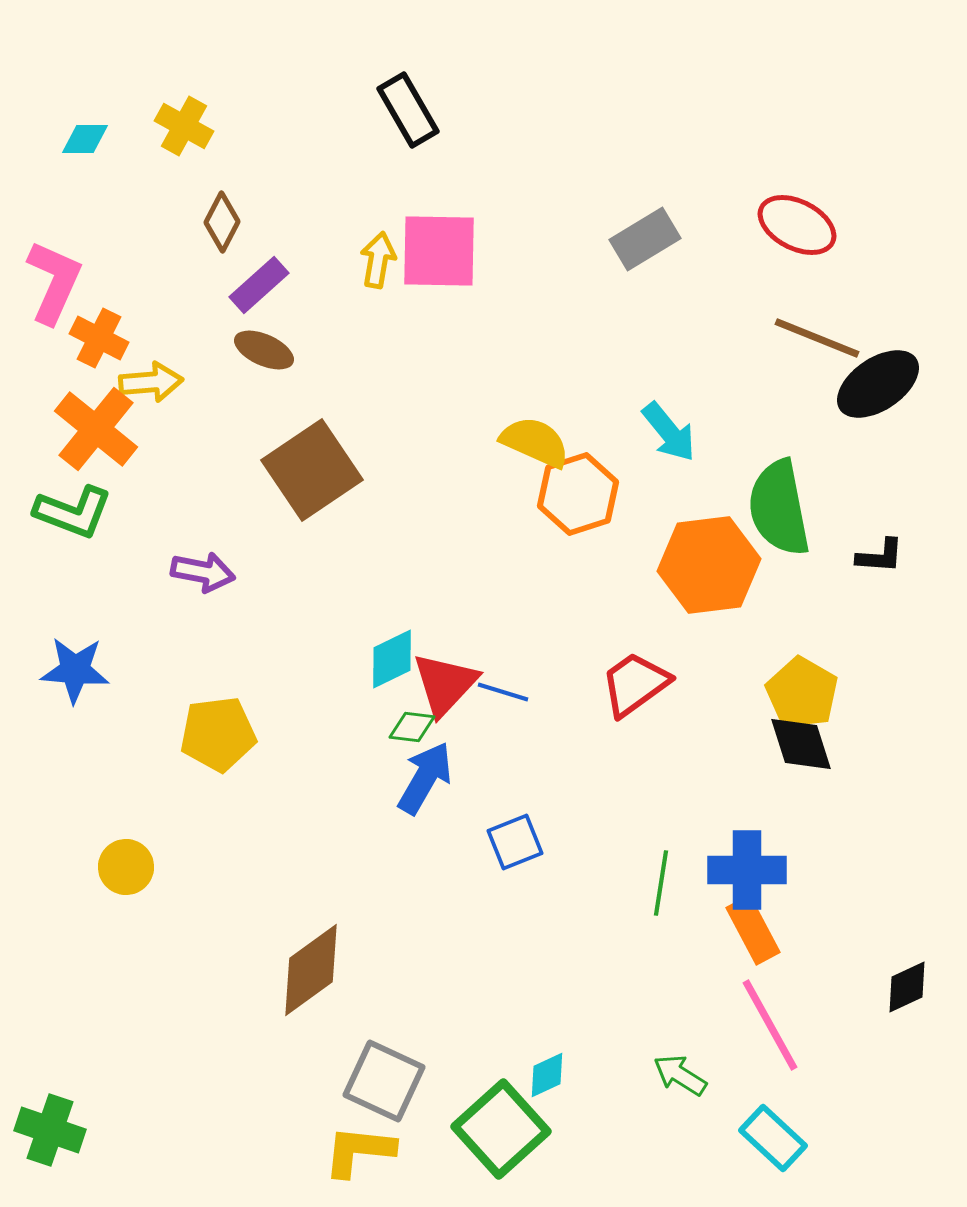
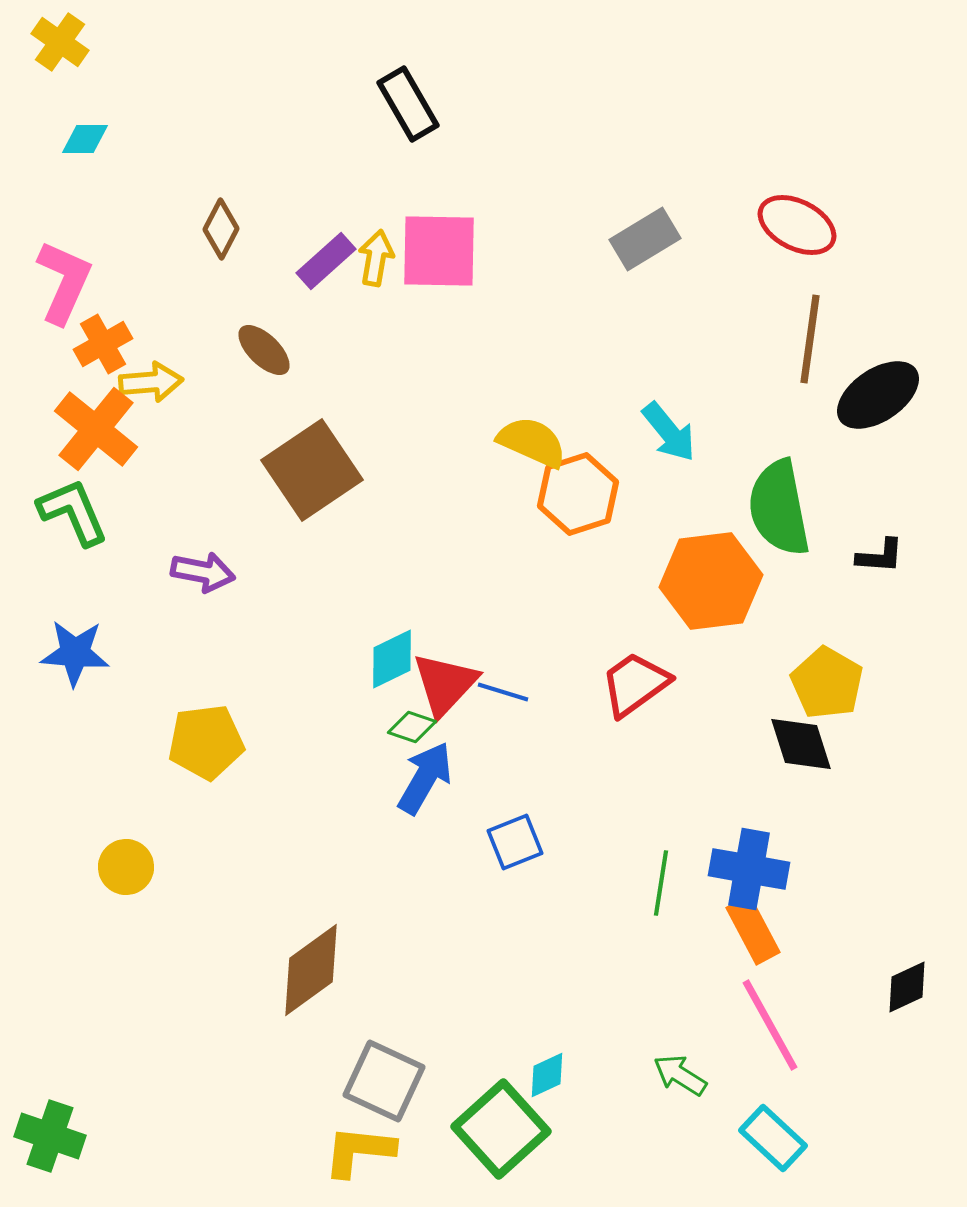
black rectangle at (408, 110): moved 6 px up
yellow cross at (184, 126): moved 124 px left, 84 px up; rotated 6 degrees clockwise
brown diamond at (222, 222): moved 1 px left, 7 px down
yellow arrow at (378, 260): moved 2 px left, 2 px up
pink L-shape at (54, 282): moved 10 px right
purple rectangle at (259, 285): moved 67 px right, 24 px up
orange cross at (99, 338): moved 4 px right, 6 px down; rotated 34 degrees clockwise
brown line at (817, 338): moved 7 px left, 1 px down; rotated 76 degrees clockwise
brown ellipse at (264, 350): rotated 20 degrees clockwise
black ellipse at (878, 384): moved 11 px down
yellow semicircle at (535, 442): moved 3 px left
green L-shape at (73, 512): rotated 134 degrees counterclockwise
orange hexagon at (709, 565): moved 2 px right, 16 px down
blue star at (75, 670): moved 17 px up
yellow pentagon at (802, 693): moved 25 px right, 10 px up
green diamond at (412, 727): rotated 12 degrees clockwise
yellow pentagon at (218, 734): moved 12 px left, 8 px down
blue cross at (747, 870): moved 2 px right, 1 px up; rotated 10 degrees clockwise
green cross at (50, 1130): moved 6 px down
